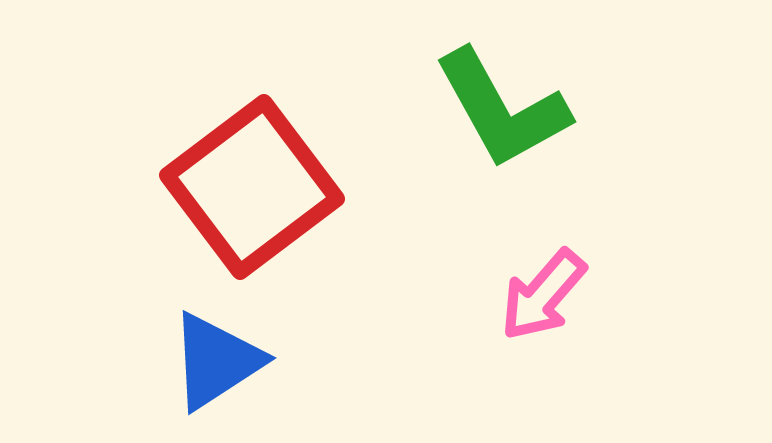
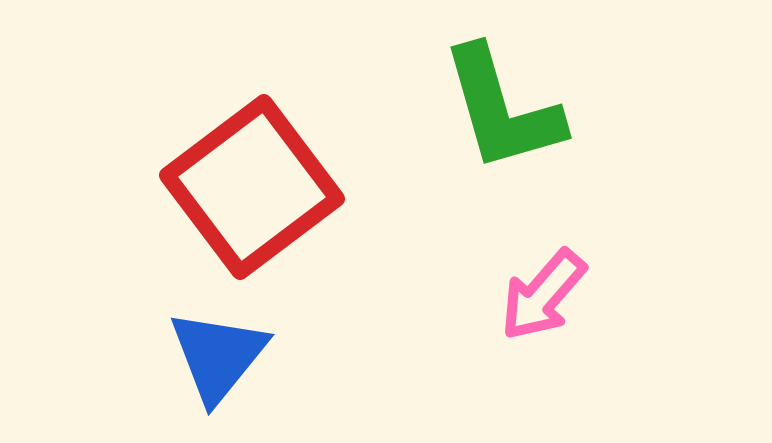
green L-shape: rotated 13 degrees clockwise
blue triangle: moved 2 px right, 5 px up; rotated 18 degrees counterclockwise
